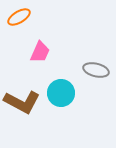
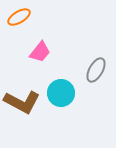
pink trapezoid: rotated 15 degrees clockwise
gray ellipse: rotated 75 degrees counterclockwise
